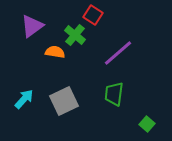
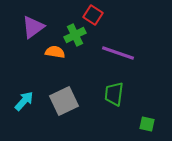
purple triangle: moved 1 px right, 1 px down
green cross: rotated 25 degrees clockwise
purple line: rotated 60 degrees clockwise
cyan arrow: moved 2 px down
green square: rotated 28 degrees counterclockwise
